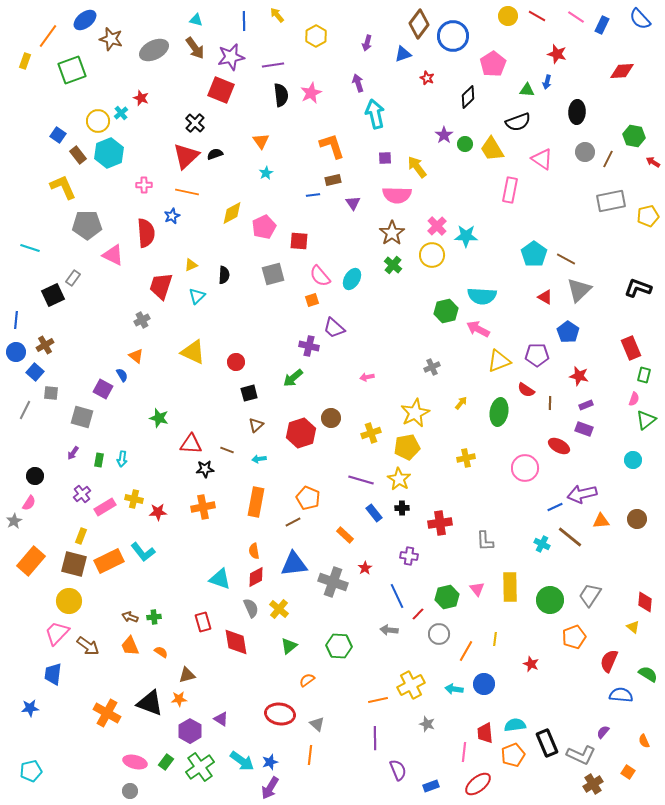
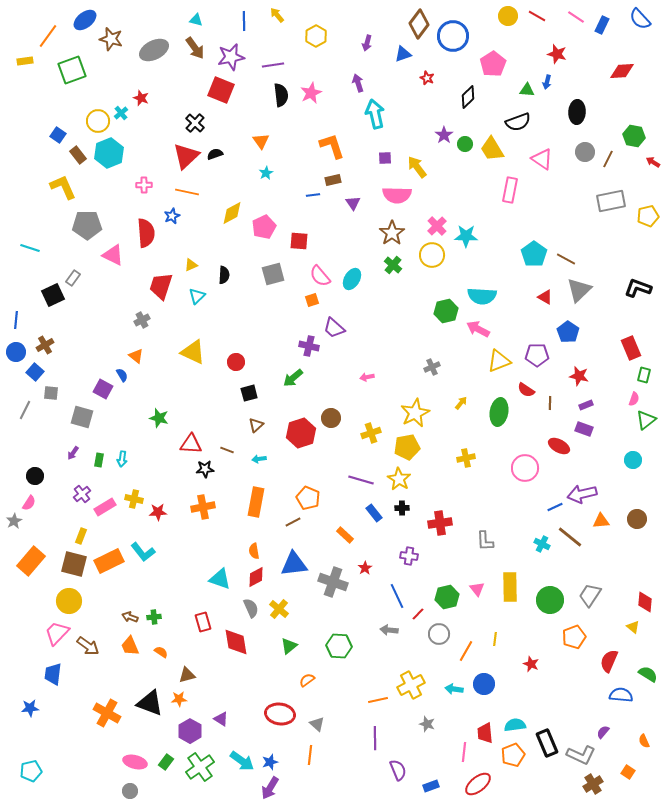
yellow rectangle at (25, 61): rotated 63 degrees clockwise
